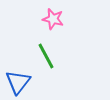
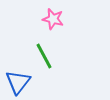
green line: moved 2 px left
